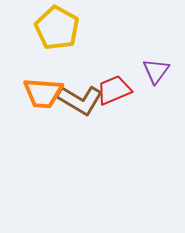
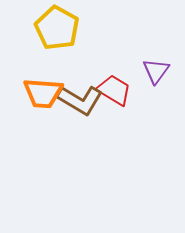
red trapezoid: rotated 54 degrees clockwise
